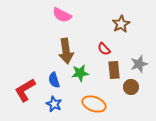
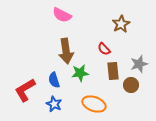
brown rectangle: moved 1 px left, 1 px down
brown circle: moved 2 px up
